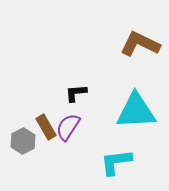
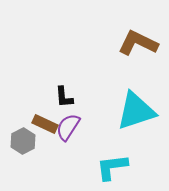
brown L-shape: moved 2 px left, 1 px up
black L-shape: moved 12 px left, 4 px down; rotated 90 degrees counterclockwise
cyan triangle: rotated 15 degrees counterclockwise
brown rectangle: moved 1 px left, 3 px up; rotated 35 degrees counterclockwise
cyan L-shape: moved 4 px left, 5 px down
